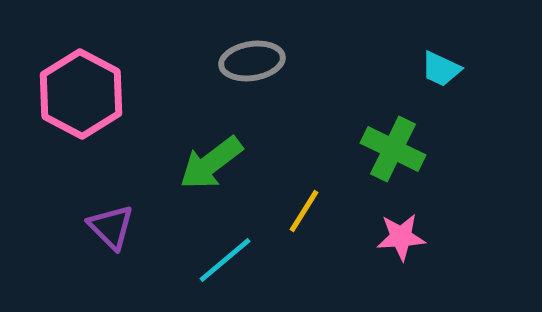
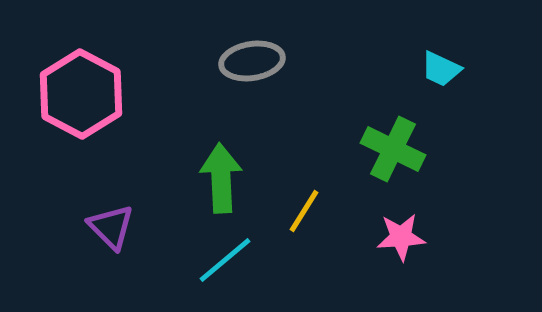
green arrow: moved 10 px right, 15 px down; rotated 124 degrees clockwise
